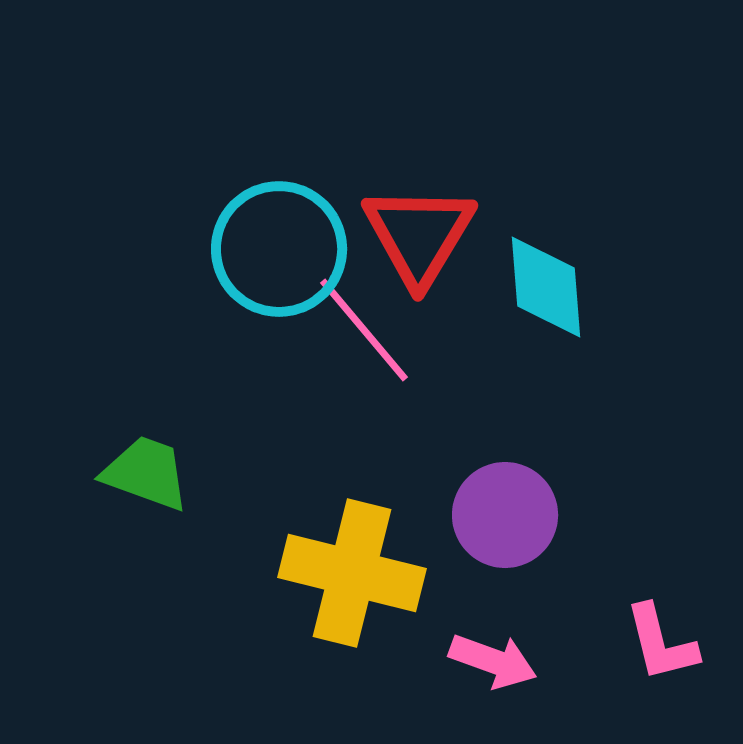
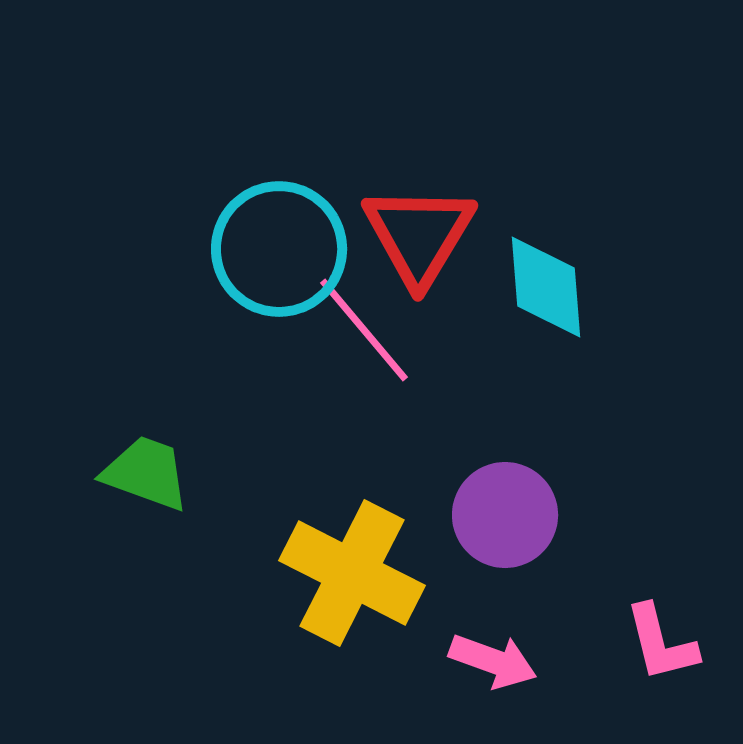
yellow cross: rotated 13 degrees clockwise
